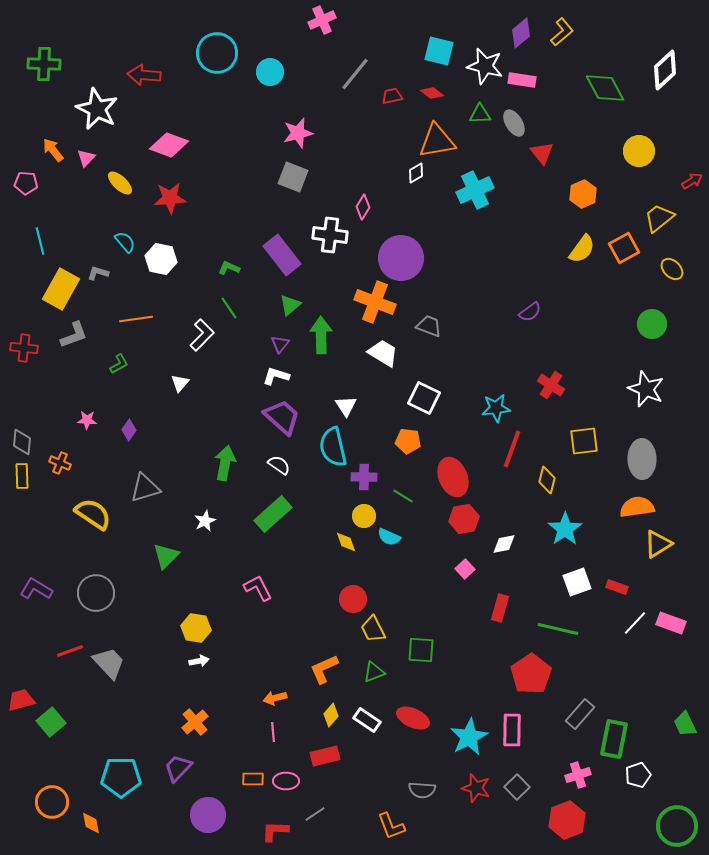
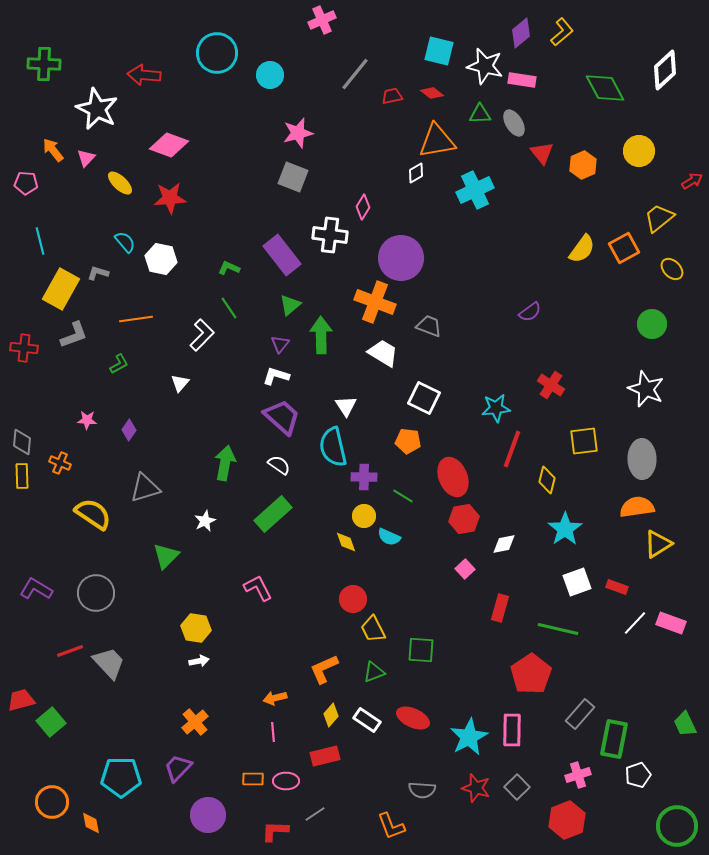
cyan circle at (270, 72): moved 3 px down
orange hexagon at (583, 194): moved 29 px up
